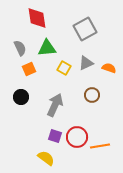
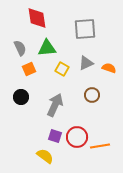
gray square: rotated 25 degrees clockwise
yellow square: moved 2 px left, 1 px down
yellow semicircle: moved 1 px left, 2 px up
